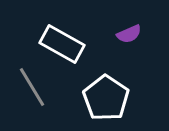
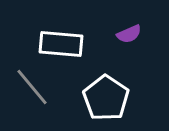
white rectangle: moved 1 px left; rotated 24 degrees counterclockwise
gray line: rotated 9 degrees counterclockwise
